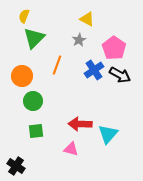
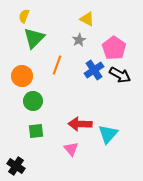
pink triangle: rotated 35 degrees clockwise
